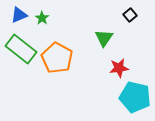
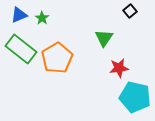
black square: moved 4 px up
orange pentagon: rotated 12 degrees clockwise
